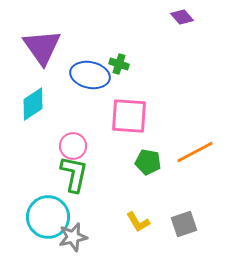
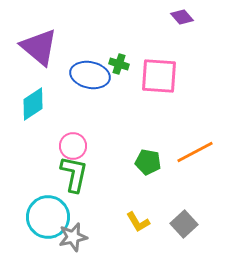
purple triangle: moved 3 px left; rotated 15 degrees counterclockwise
pink square: moved 30 px right, 40 px up
gray square: rotated 24 degrees counterclockwise
